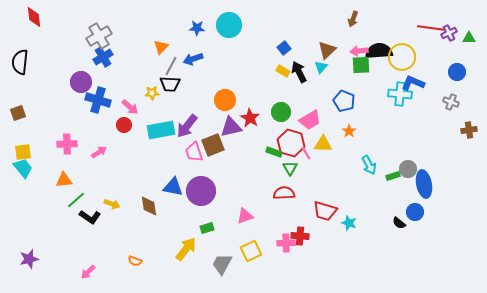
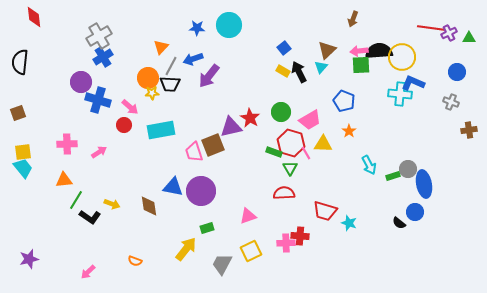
orange circle at (225, 100): moved 77 px left, 22 px up
purple arrow at (187, 126): moved 22 px right, 50 px up
green line at (76, 200): rotated 18 degrees counterclockwise
pink triangle at (245, 216): moved 3 px right
